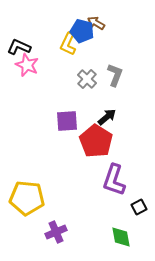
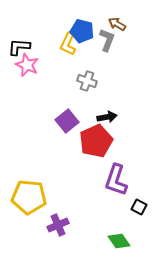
brown arrow: moved 21 px right, 1 px down
black L-shape: rotated 20 degrees counterclockwise
gray L-shape: moved 8 px left, 35 px up
gray cross: moved 2 px down; rotated 24 degrees counterclockwise
black arrow: rotated 30 degrees clockwise
purple square: rotated 35 degrees counterclockwise
red pentagon: rotated 16 degrees clockwise
purple L-shape: moved 2 px right
yellow pentagon: moved 2 px right, 1 px up
black square: rotated 35 degrees counterclockwise
purple cross: moved 2 px right, 7 px up
green diamond: moved 2 px left, 4 px down; rotated 25 degrees counterclockwise
